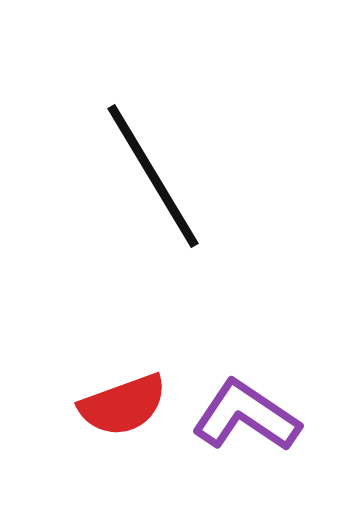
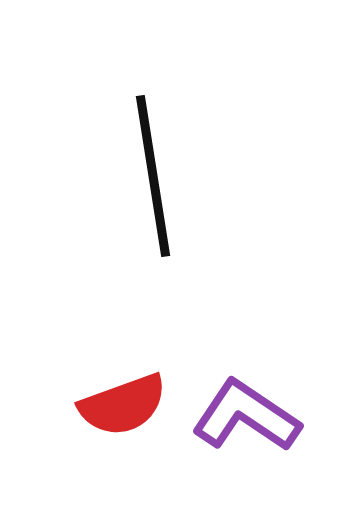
black line: rotated 22 degrees clockwise
